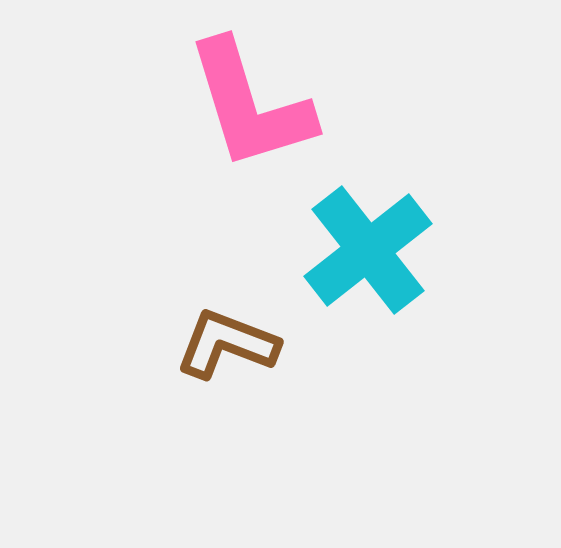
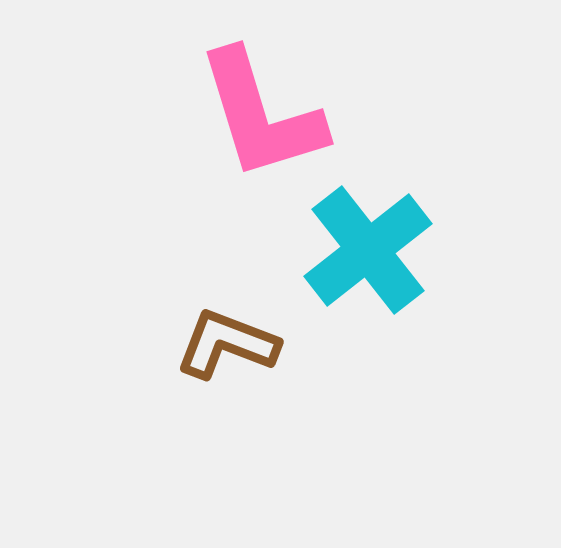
pink L-shape: moved 11 px right, 10 px down
